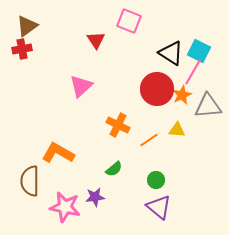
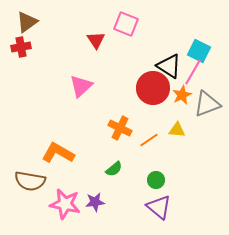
pink square: moved 3 px left, 3 px down
brown triangle: moved 4 px up
red cross: moved 1 px left, 2 px up
black triangle: moved 2 px left, 13 px down
red circle: moved 4 px left, 1 px up
gray triangle: moved 1 px left, 2 px up; rotated 16 degrees counterclockwise
orange cross: moved 2 px right, 3 px down
brown semicircle: rotated 80 degrees counterclockwise
purple star: moved 5 px down
pink star: moved 3 px up
